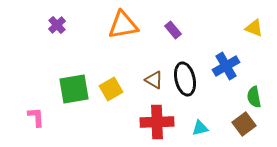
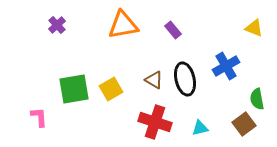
green semicircle: moved 3 px right, 2 px down
pink L-shape: moved 3 px right
red cross: moved 2 px left; rotated 20 degrees clockwise
